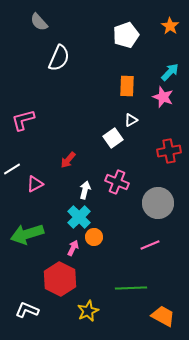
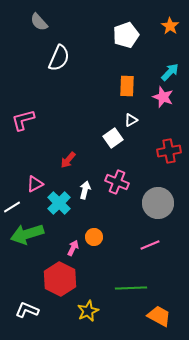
white line: moved 38 px down
cyan cross: moved 20 px left, 14 px up
orange trapezoid: moved 4 px left
